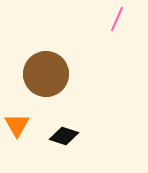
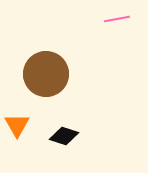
pink line: rotated 55 degrees clockwise
